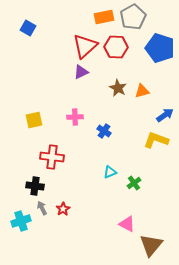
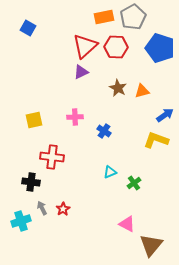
black cross: moved 4 px left, 4 px up
